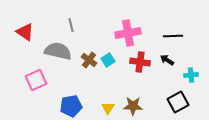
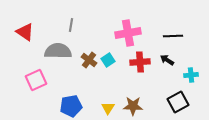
gray line: rotated 24 degrees clockwise
gray semicircle: rotated 12 degrees counterclockwise
red cross: rotated 12 degrees counterclockwise
